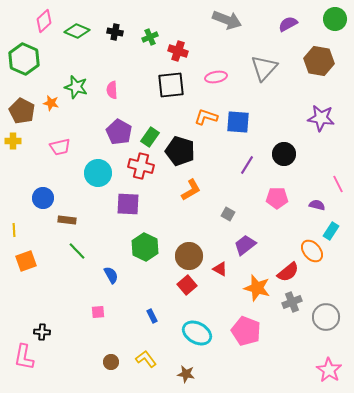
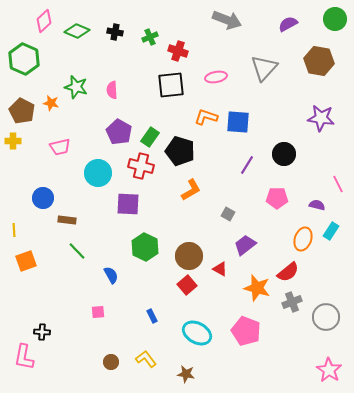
orange ellipse at (312, 251): moved 9 px left, 12 px up; rotated 60 degrees clockwise
